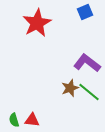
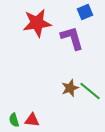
red star: rotated 20 degrees clockwise
purple L-shape: moved 15 px left, 25 px up; rotated 36 degrees clockwise
green line: moved 1 px right, 1 px up
